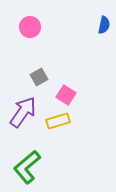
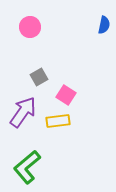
yellow rectangle: rotated 10 degrees clockwise
